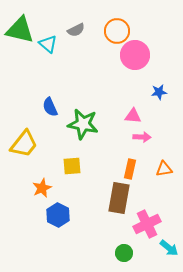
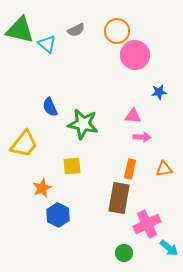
cyan triangle: moved 1 px left
